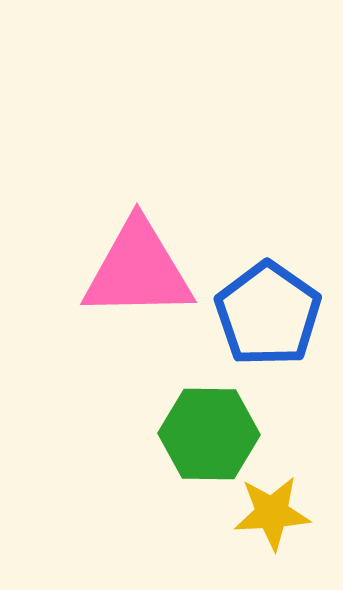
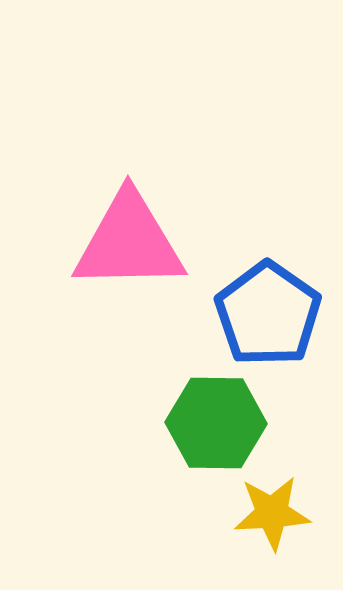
pink triangle: moved 9 px left, 28 px up
green hexagon: moved 7 px right, 11 px up
